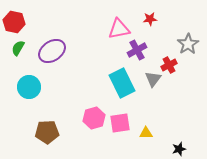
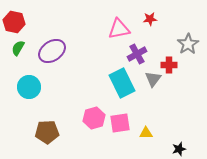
purple cross: moved 4 px down
red cross: rotated 28 degrees clockwise
